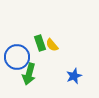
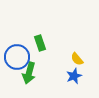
yellow semicircle: moved 25 px right, 14 px down
green arrow: moved 1 px up
